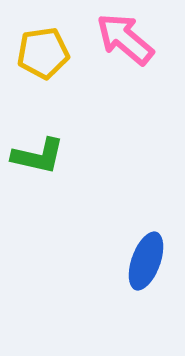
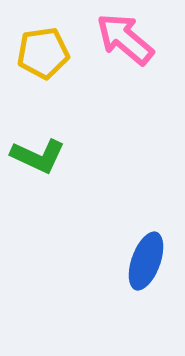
green L-shape: rotated 12 degrees clockwise
